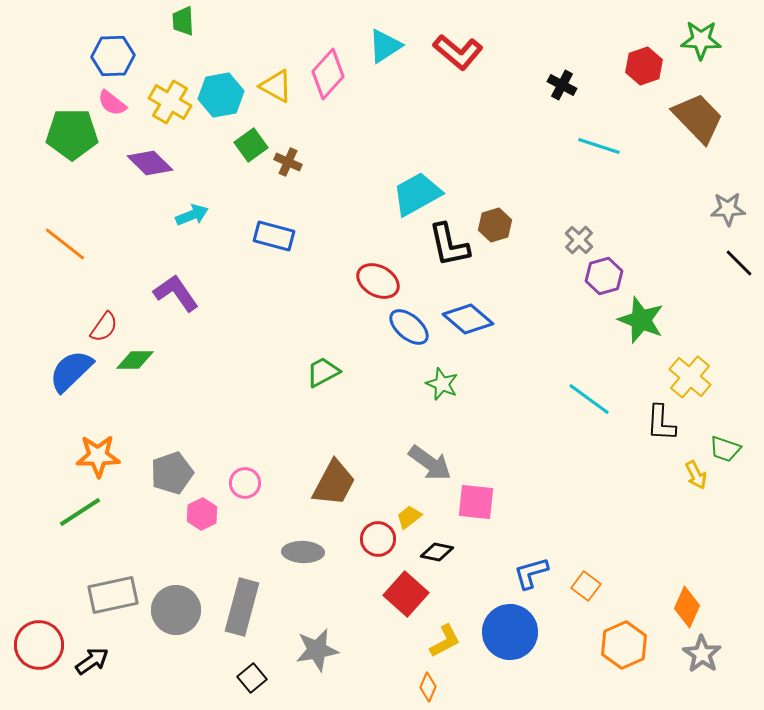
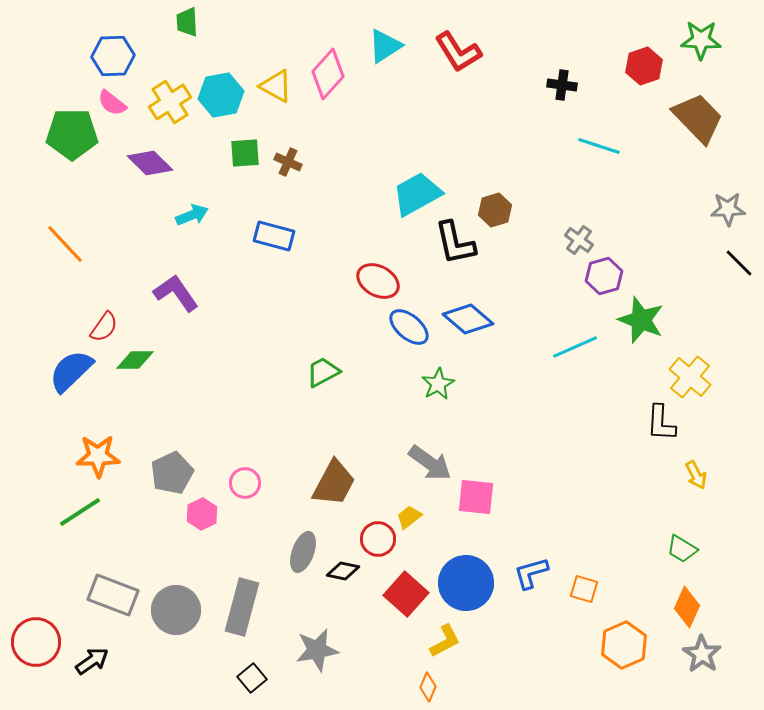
green trapezoid at (183, 21): moved 4 px right, 1 px down
red L-shape at (458, 52): rotated 18 degrees clockwise
black cross at (562, 85): rotated 20 degrees counterclockwise
yellow cross at (170, 102): rotated 27 degrees clockwise
green square at (251, 145): moved 6 px left, 8 px down; rotated 32 degrees clockwise
brown hexagon at (495, 225): moved 15 px up
gray cross at (579, 240): rotated 8 degrees counterclockwise
orange line at (65, 244): rotated 9 degrees clockwise
black L-shape at (449, 245): moved 6 px right, 2 px up
green star at (442, 384): moved 4 px left; rotated 20 degrees clockwise
cyan line at (589, 399): moved 14 px left, 52 px up; rotated 60 degrees counterclockwise
green trapezoid at (725, 449): moved 43 px left, 100 px down; rotated 12 degrees clockwise
gray pentagon at (172, 473): rotated 6 degrees counterclockwise
pink square at (476, 502): moved 5 px up
gray ellipse at (303, 552): rotated 72 degrees counterclockwise
black diamond at (437, 552): moved 94 px left, 19 px down
orange square at (586, 586): moved 2 px left, 3 px down; rotated 20 degrees counterclockwise
gray rectangle at (113, 595): rotated 33 degrees clockwise
blue circle at (510, 632): moved 44 px left, 49 px up
red circle at (39, 645): moved 3 px left, 3 px up
